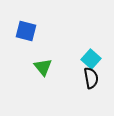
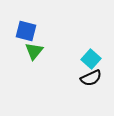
green triangle: moved 9 px left, 16 px up; rotated 18 degrees clockwise
black semicircle: rotated 75 degrees clockwise
